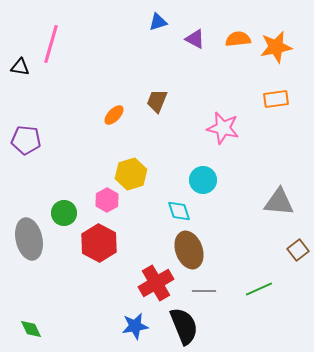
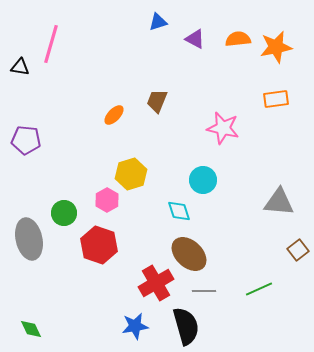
red hexagon: moved 2 px down; rotated 9 degrees counterclockwise
brown ellipse: moved 4 px down; rotated 27 degrees counterclockwise
black semicircle: moved 2 px right; rotated 6 degrees clockwise
